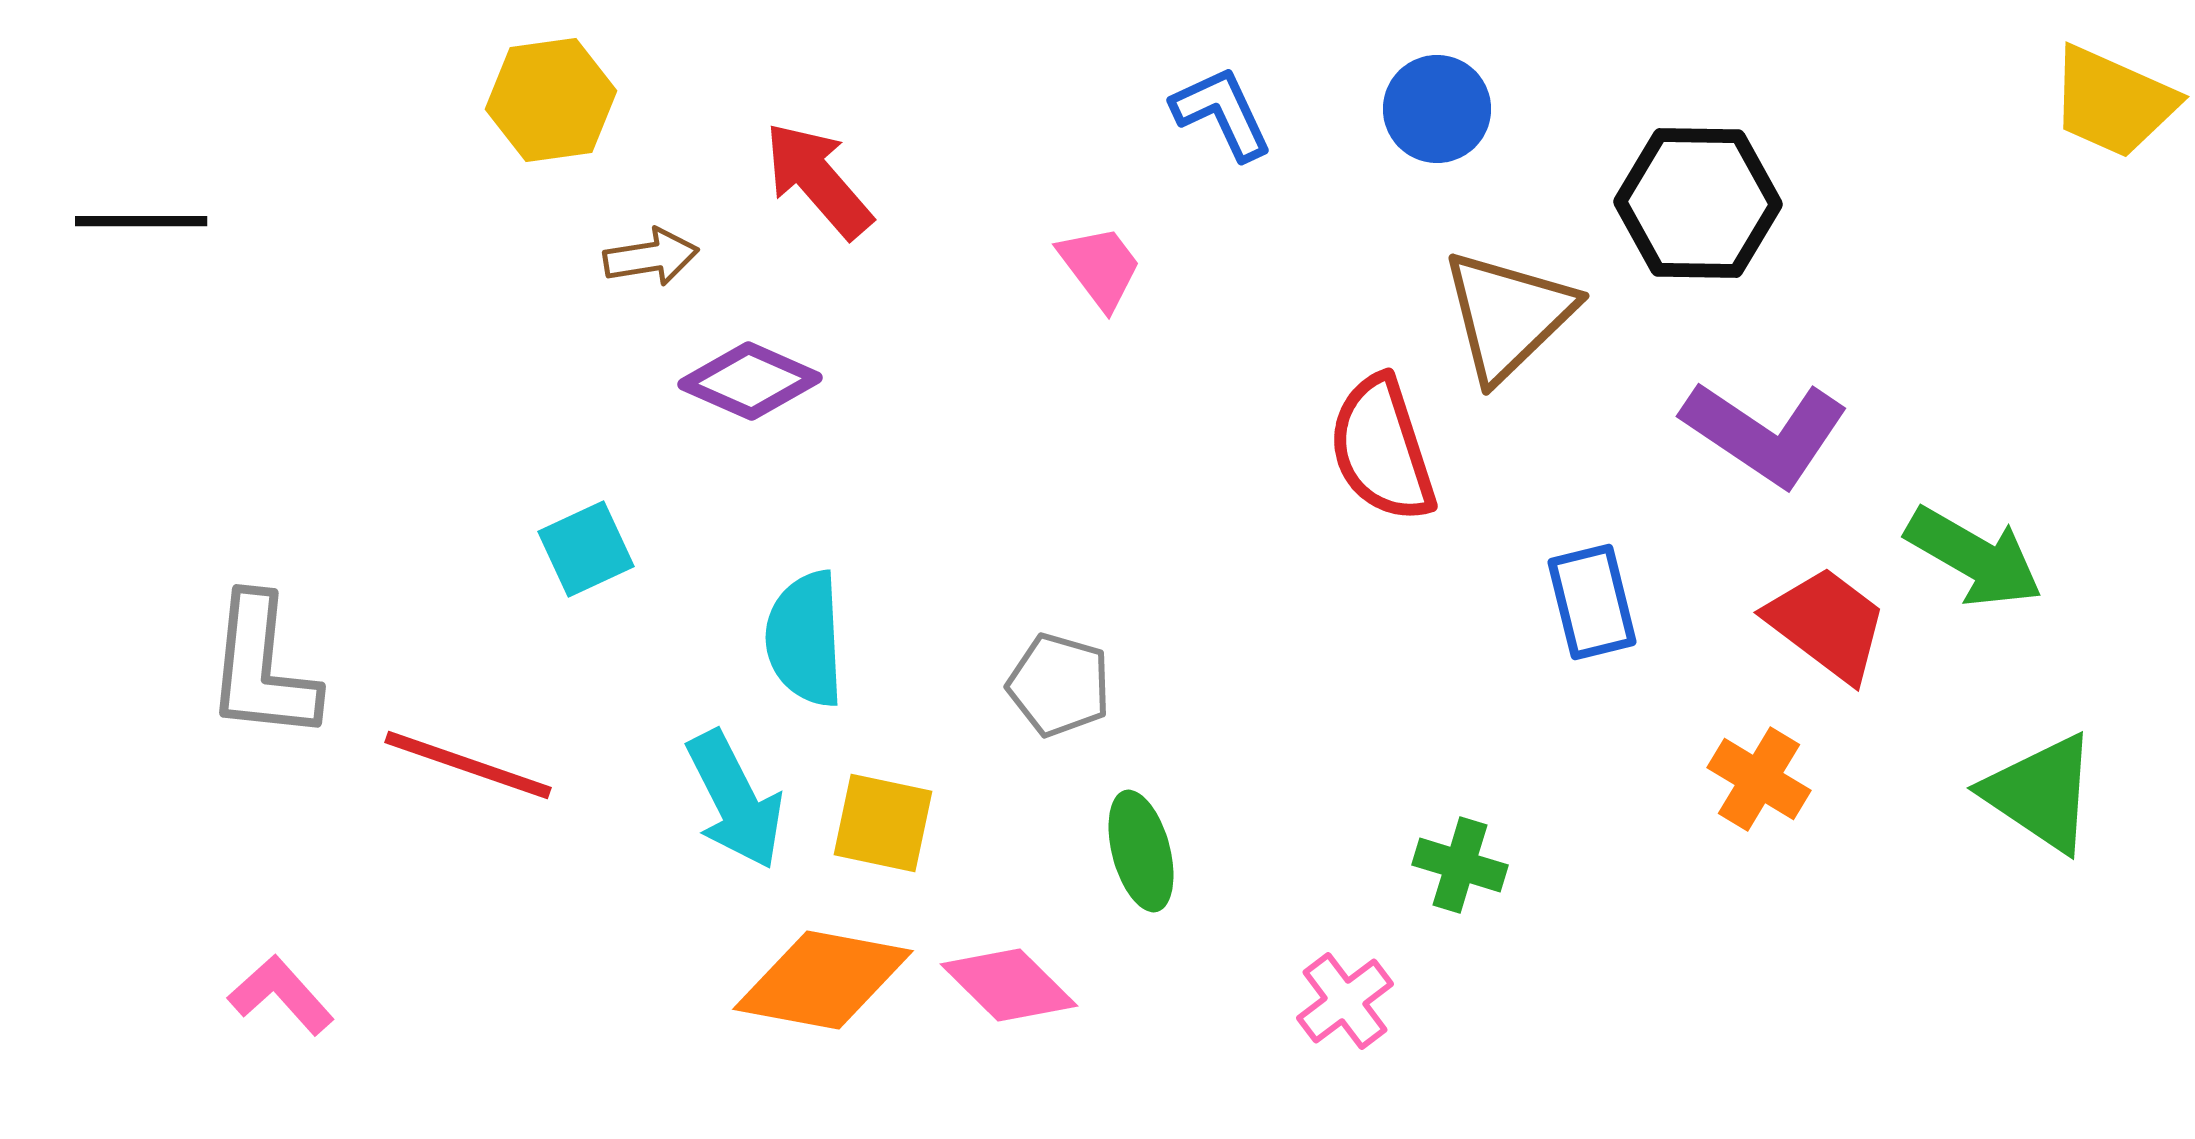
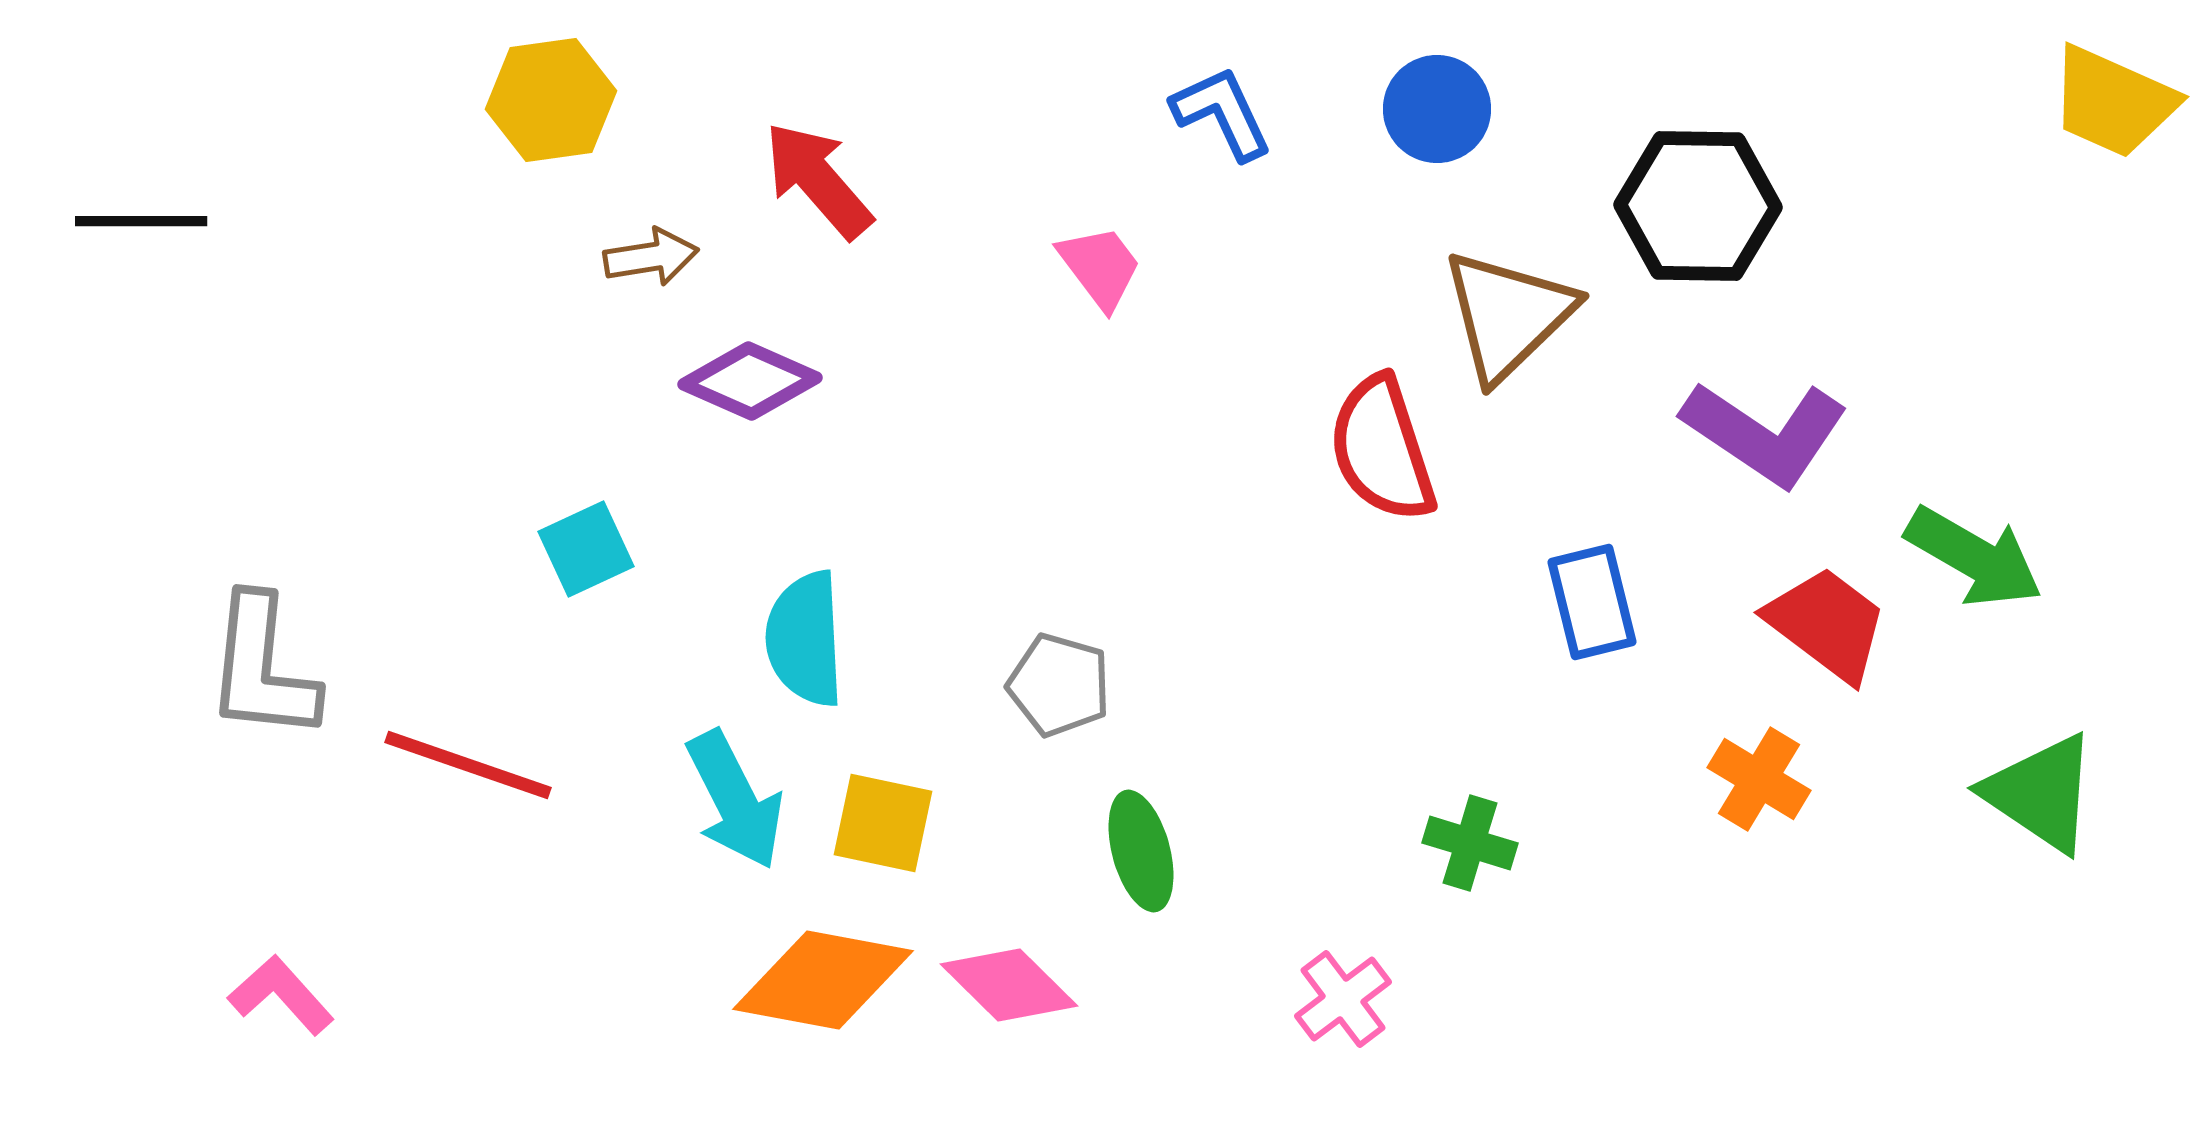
black hexagon: moved 3 px down
green cross: moved 10 px right, 22 px up
pink cross: moved 2 px left, 2 px up
